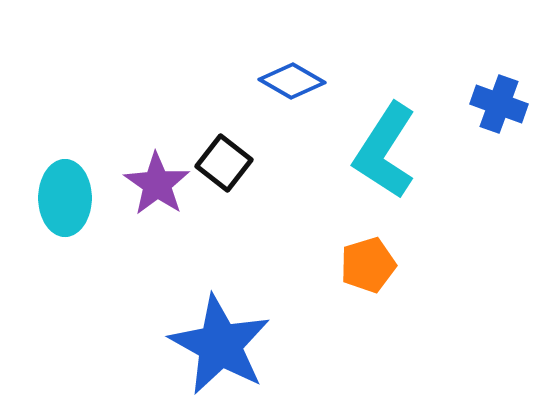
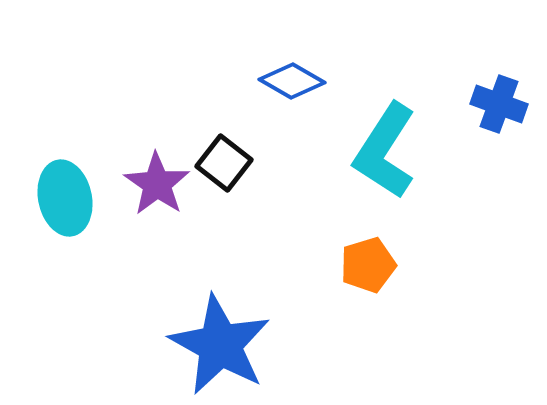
cyan ellipse: rotated 12 degrees counterclockwise
